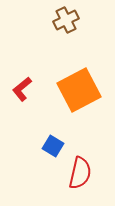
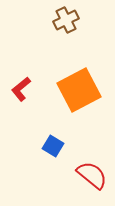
red L-shape: moved 1 px left
red semicircle: moved 12 px right, 2 px down; rotated 64 degrees counterclockwise
